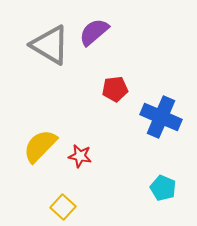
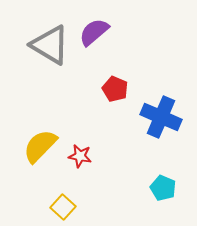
red pentagon: rotated 30 degrees clockwise
